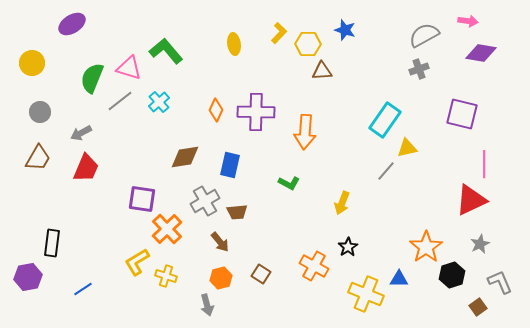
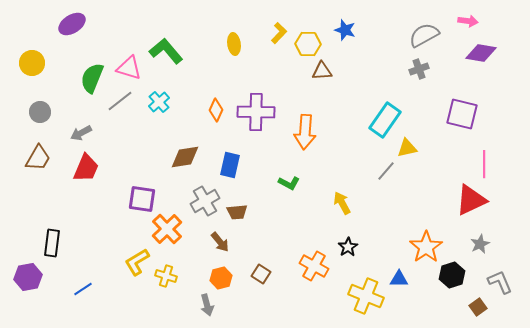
yellow arrow at (342, 203): rotated 130 degrees clockwise
yellow cross at (366, 294): moved 2 px down
